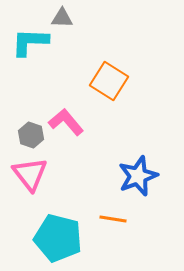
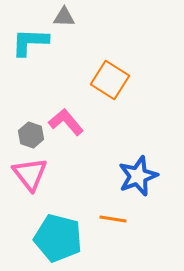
gray triangle: moved 2 px right, 1 px up
orange square: moved 1 px right, 1 px up
